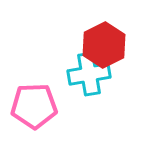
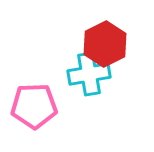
red hexagon: moved 1 px right, 1 px up
